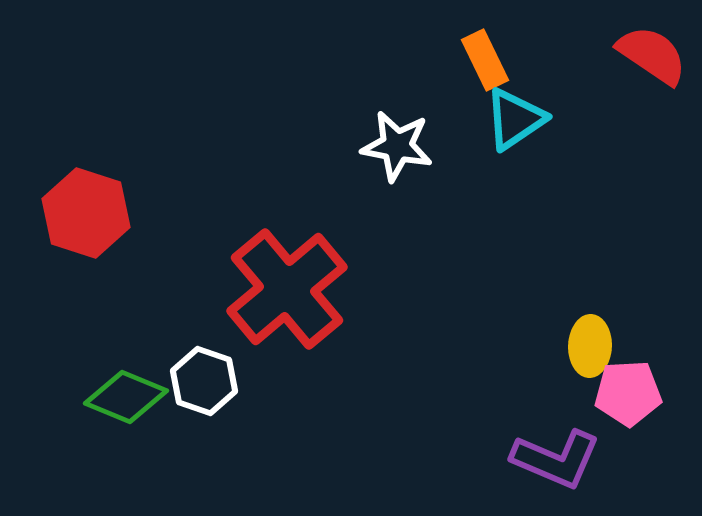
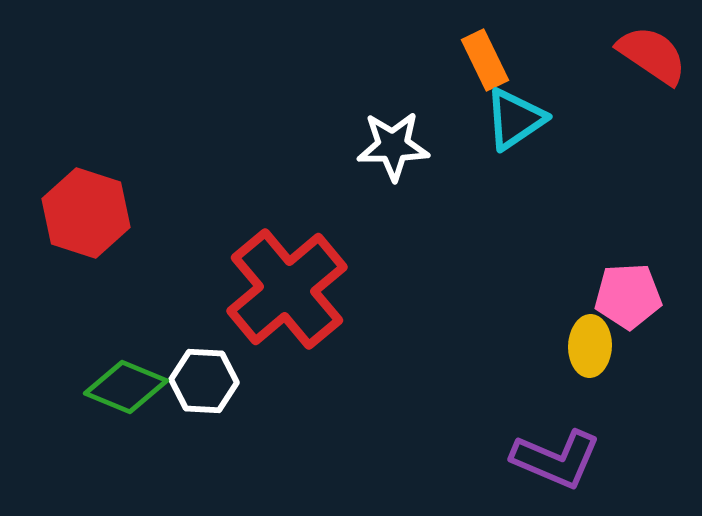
white star: moved 4 px left; rotated 12 degrees counterclockwise
white hexagon: rotated 16 degrees counterclockwise
pink pentagon: moved 97 px up
green diamond: moved 10 px up
